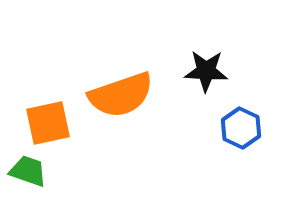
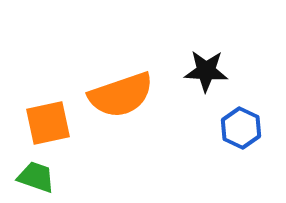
green trapezoid: moved 8 px right, 6 px down
